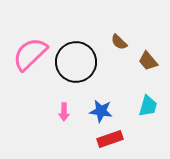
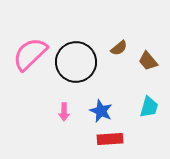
brown semicircle: moved 6 px down; rotated 84 degrees counterclockwise
cyan trapezoid: moved 1 px right, 1 px down
blue star: rotated 15 degrees clockwise
red rectangle: rotated 15 degrees clockwise
